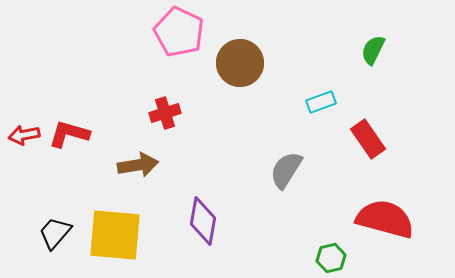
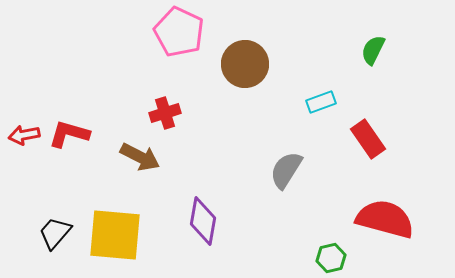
brown circle: moved 5 px right, 1 px down
brown arrow: moved 2 px right, 8 px up; rotated 36 degrees clockwise
